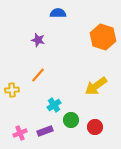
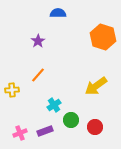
purple star: moved 1 px down; rotated 24 degrees clockwise
